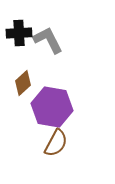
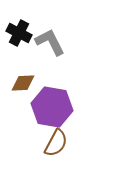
black cross: rotated 30 degrees clockwise
gray L-shape: moved 2 px right, 2 px down
brown diamond: rotated 40 degrees clockwise
